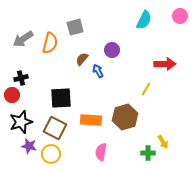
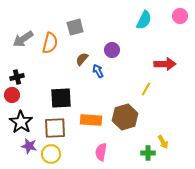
black cross: moved 4 px left, 1 px up
black star: rotated 20 degrees counterclockwise
brown square: rotated 30 degrees counterclockwise
